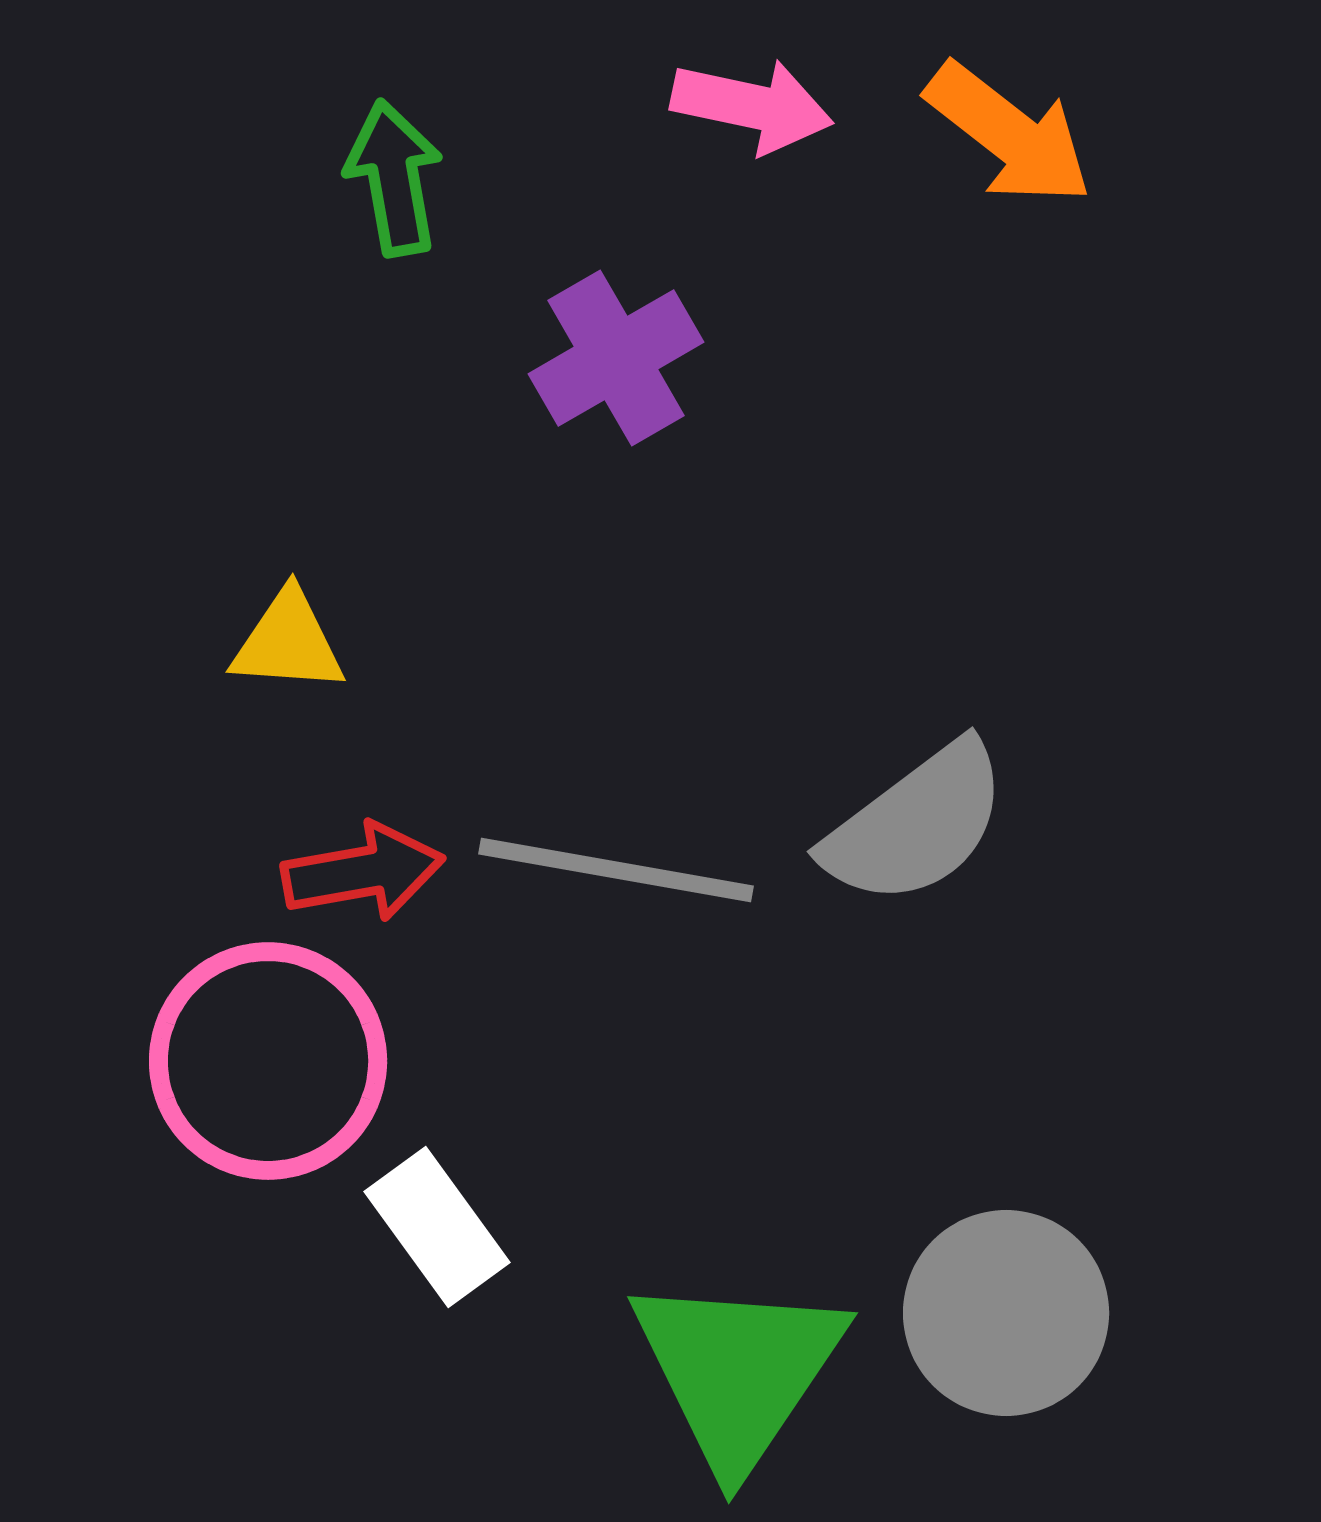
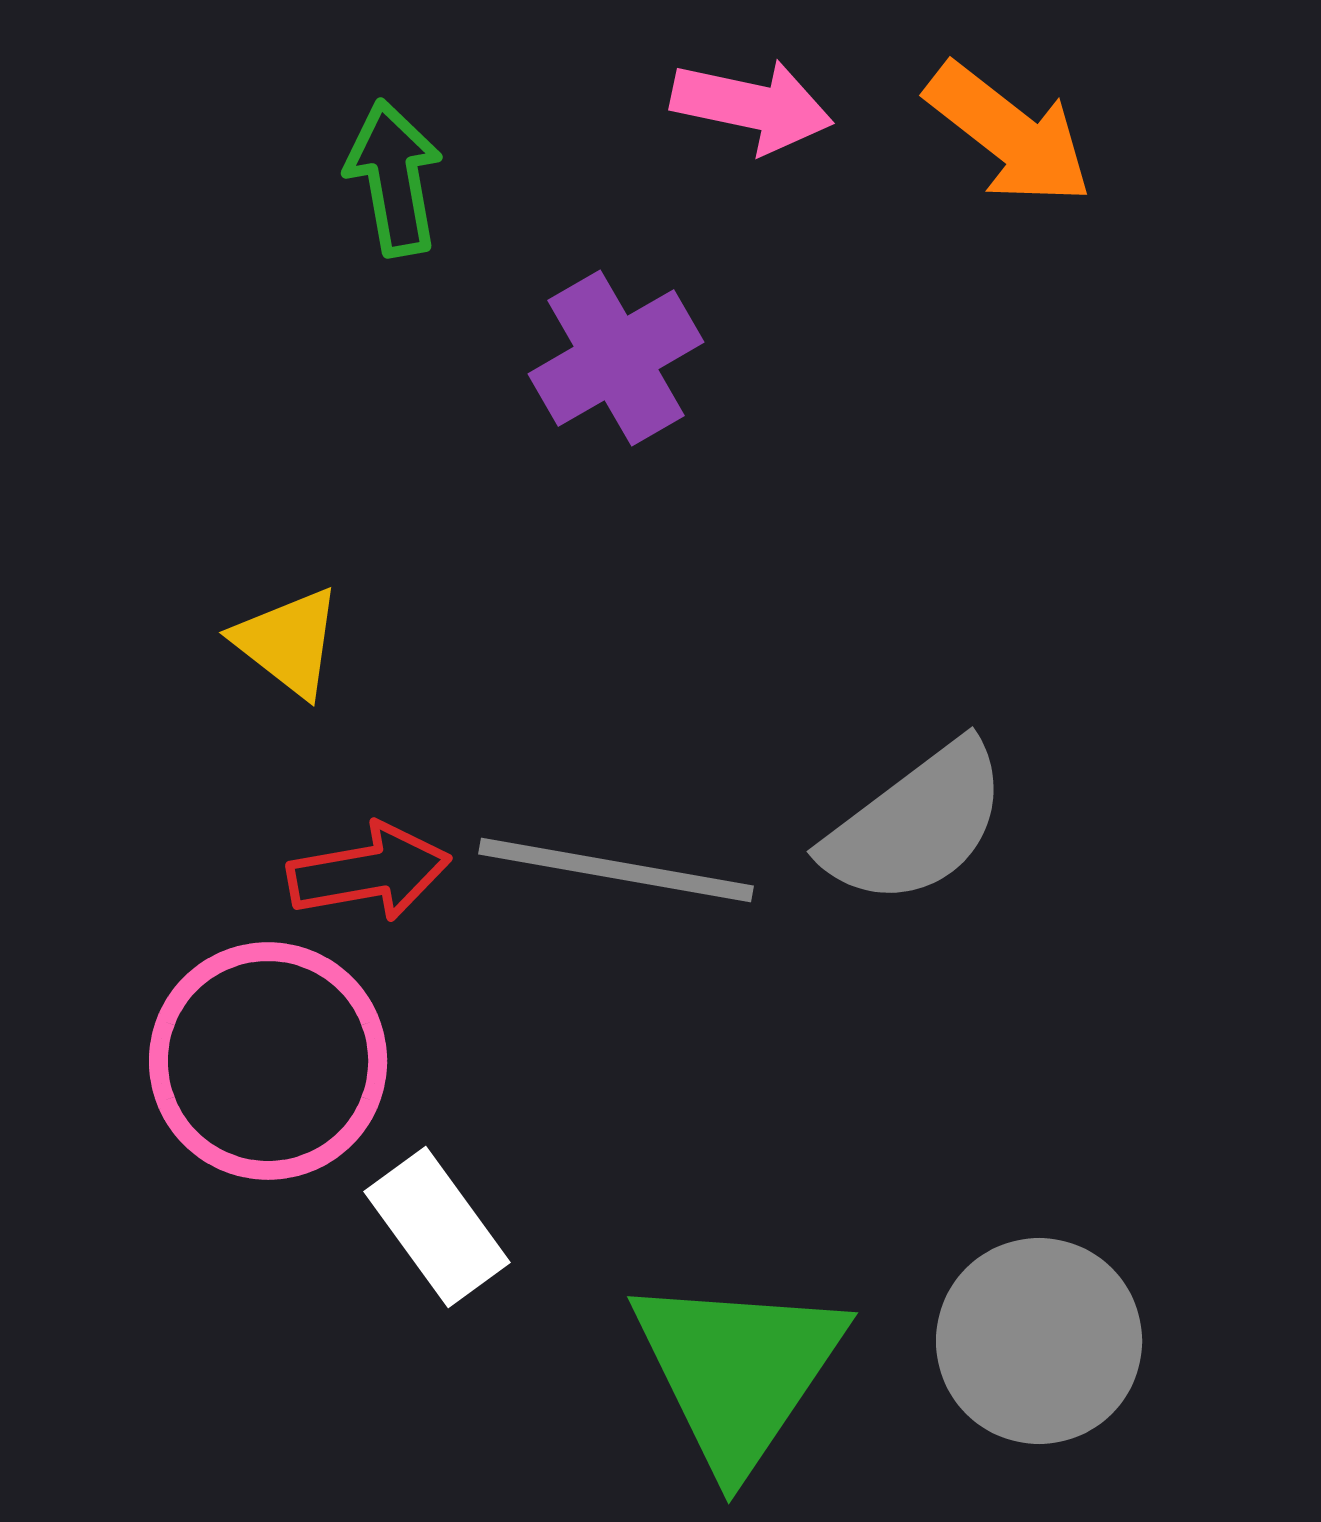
yellow triangle: rotated 34 degrees clockwise
red arrow: moved 6 px right
gray circle: moved 33 px right, 28 px down
